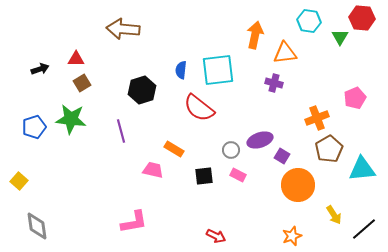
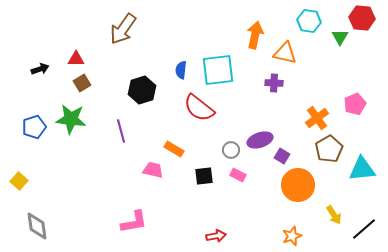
brown arrow: rotated 60 degrees counterclockwise
orange triangle: rotated 20 degrees clockwise
purple cross: rotated 12 degrees counterclockwise
pink pentagon: moved 6 px down
orange cross: rotated 15 degrees counterclockwise
red arrow: rotated 36 degrees counterclockwise
